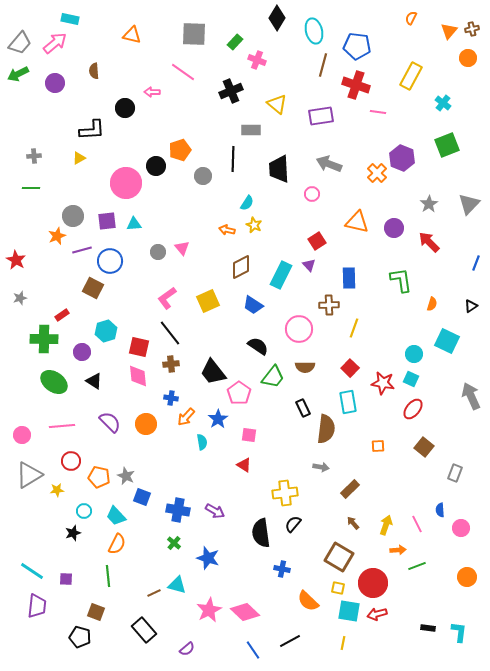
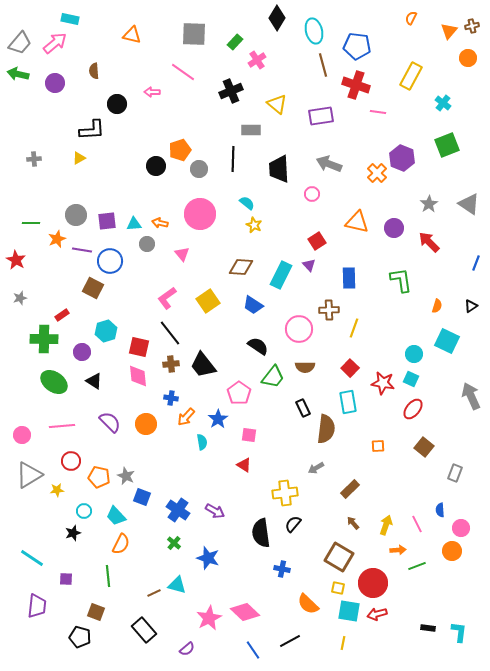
brown cross at (472, 29): moved 3 px up
pink cross at (257, 60): rotated 36 degrees clockwise
brown line at (323, 65): rotated 30 degrees counterclockwise
green arrow at (18, 74): rotated 40 degrees clockwise
black circle at (125, 108): moved 8 px left, 4 px up
gray cross at (34, 156): moved 3 px down
gray circle at (203, 176): moved 4 px left, 7 px up
pink circle at (126, 183): moved 74 px right, 31 px down
green line at (31, 188): moved 35 px down
cyan semicircle at (247, 203): rotated 84 degrees counterclockwise
gray triangle at (469, 204): rotated 40 degrees counterclockwise
gray circle at (73, 216): moved 3 px right, 1 px up
orange arrow at (227, 230): moved 67 px left, 7 px up
orange star at (57, 236): moved 3 px down
pink triangle at (182, 248): moved 6 px down
purple line at (82, 250): rotated 24 degrees clockwise
gray circle at (158, 252): moved 11 px left, 8 px up
brown diamond at (241, 267): rotated 30 degrees clockwise
yellow square at (208, 301): rotated 10 degrees counterclockwise
orange semicircle at (432, 304): moved 5 px right, 2 px down
brown cross at (329, 305): moved 5 px down
black trapezoid at (213, 372): moved 10 px left, 7 px up
gray arrow at (321, 467): moved 5 px left, 1 px down; rotated 140 degrees clockwise
blue cross at (178, 510): rotated 25 degrees clockwise
orange semicircle at (117, 544): moved 4 px right
cyan line at (32, 571): moved 13 px up
orange circle at (467, 577): moved 15 px left, 26 px up
orange semicircle at (308, 601): moved 3 px down
pink star at (209, 610): moved 8 px down
